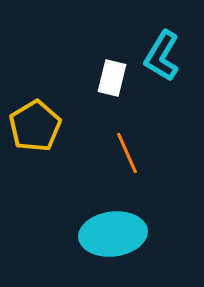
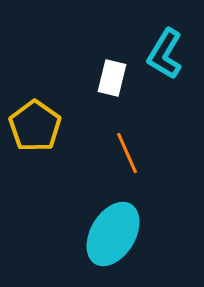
cyan L-shape: moved 3 px right, 2 px up
yellow pentagon: rotated 6 degrees counterclockwise
cyan ellipse: rotated 52 degrees counterclockwise
